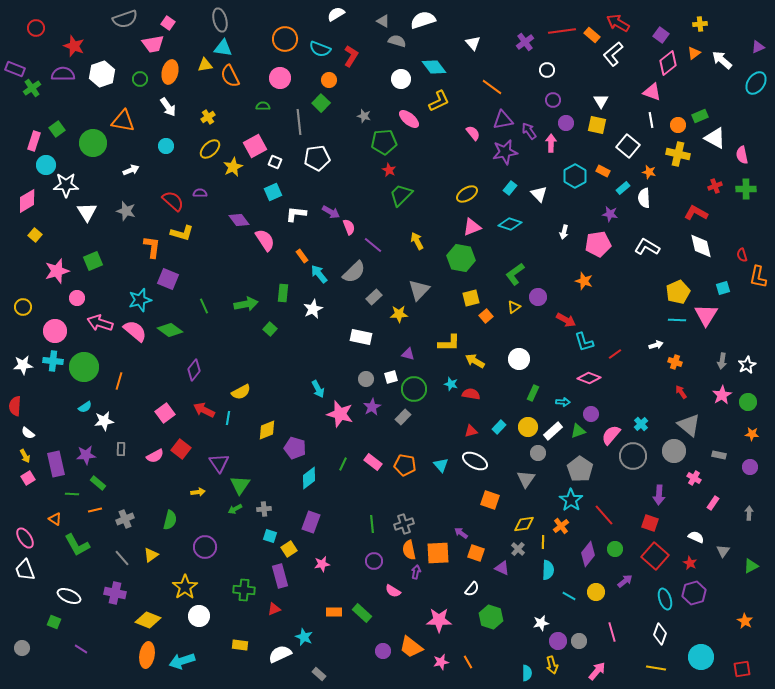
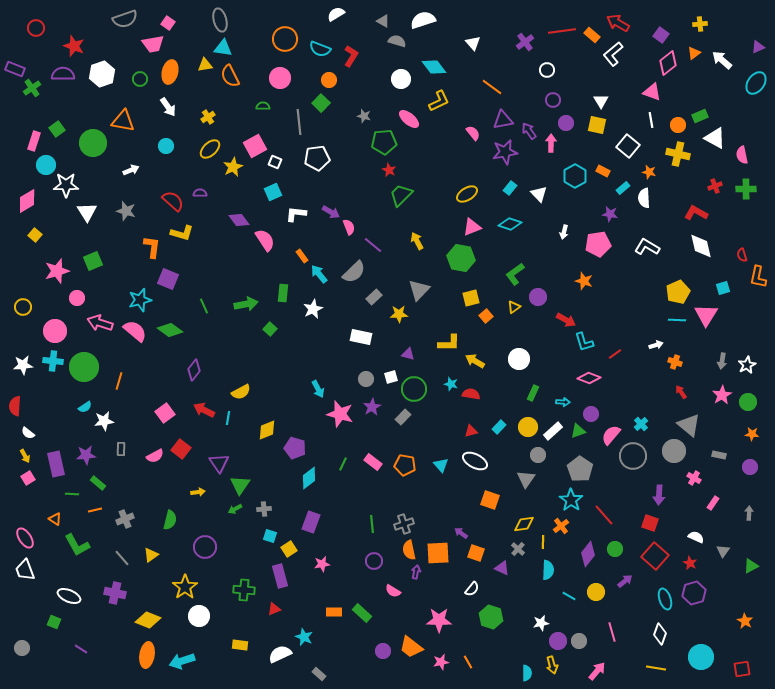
gray circle at (538, 453): moved 2 px down
